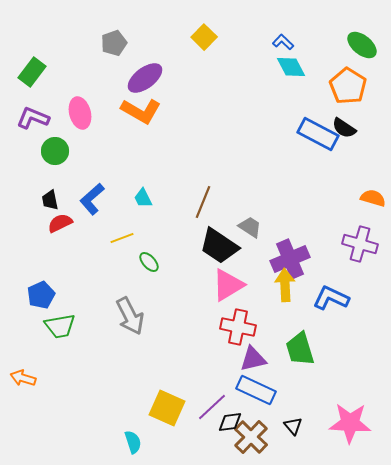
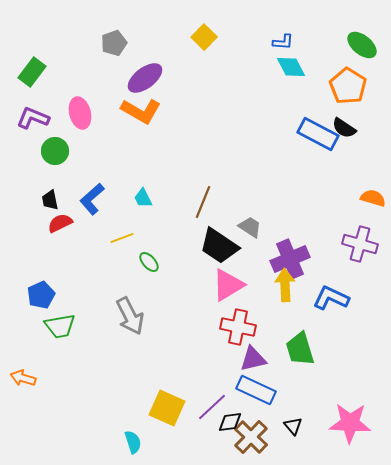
blue L-shape at (283, 42): rotated 140 degrees clockwise
